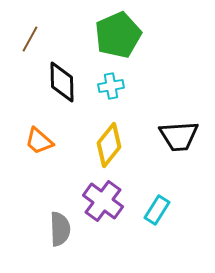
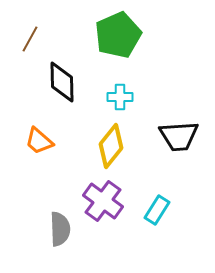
cyan cross: moved 9 px right, 11 px down; rotated 10 degrees clockwise
yellow diamond: moved 2 px right, 1 px down
